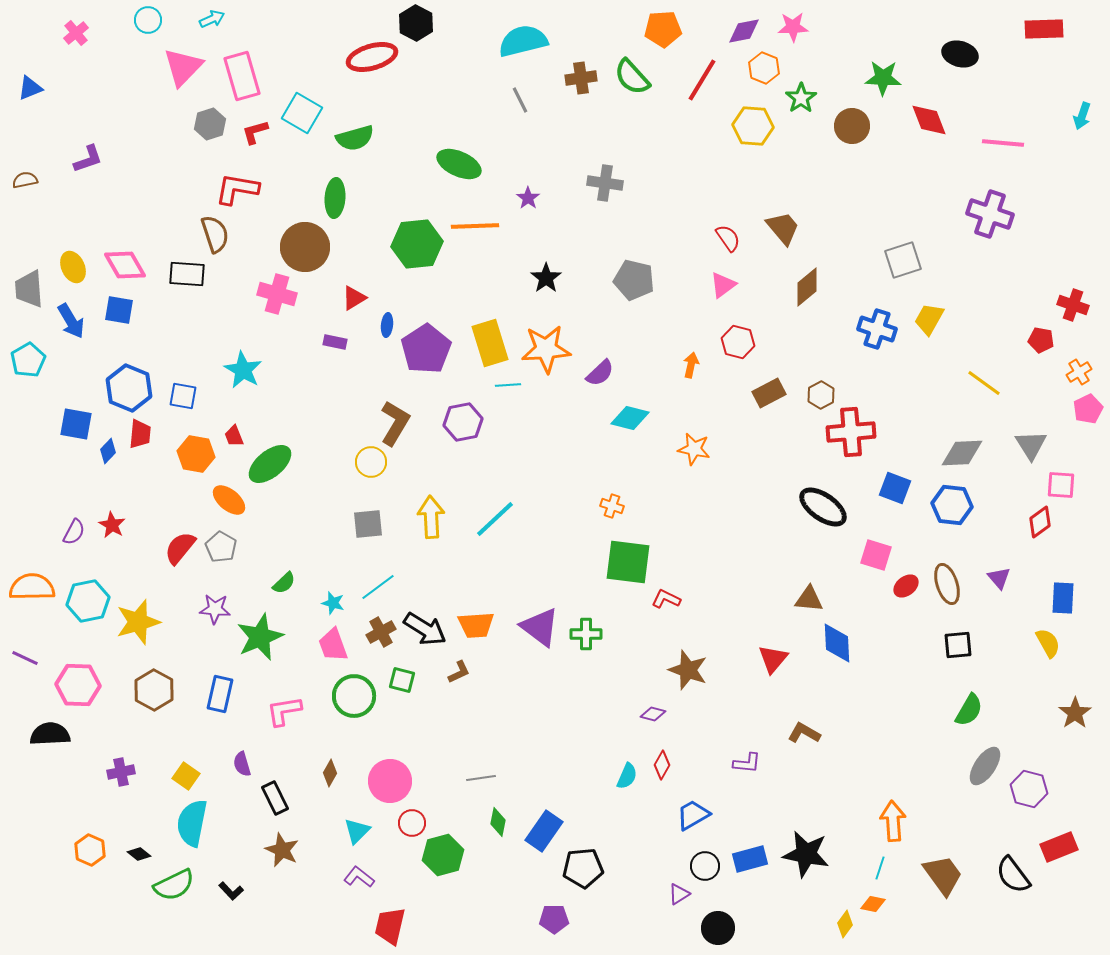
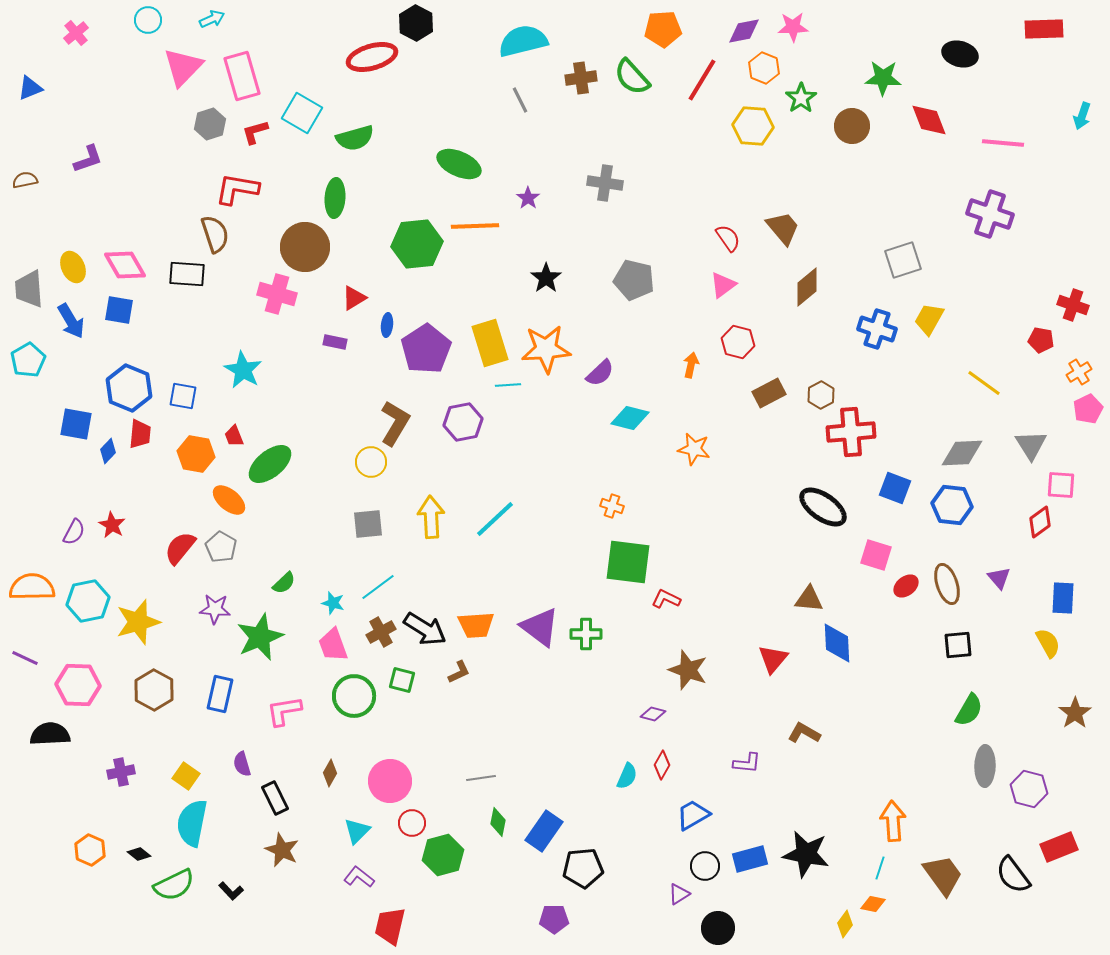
gray ellipse at (985, 766): rotated 33 degrees counterclockwise
